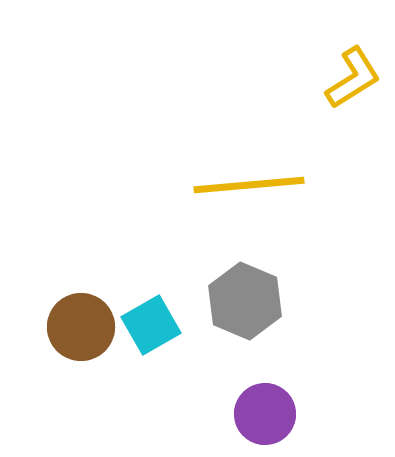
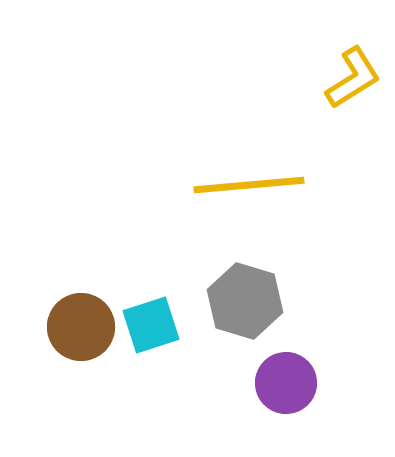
gray hexagon: rotated 6 degrees counterclockwise
cyan square: rotated 12 degrees clockwise
purple circle: moved 21 px right, 31 px up
